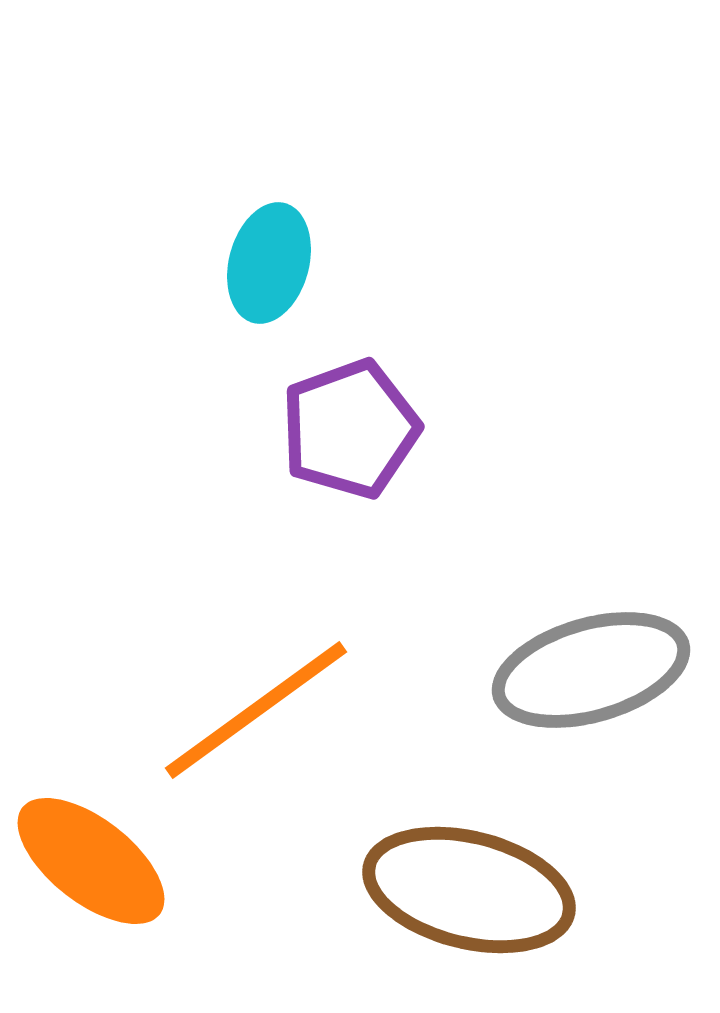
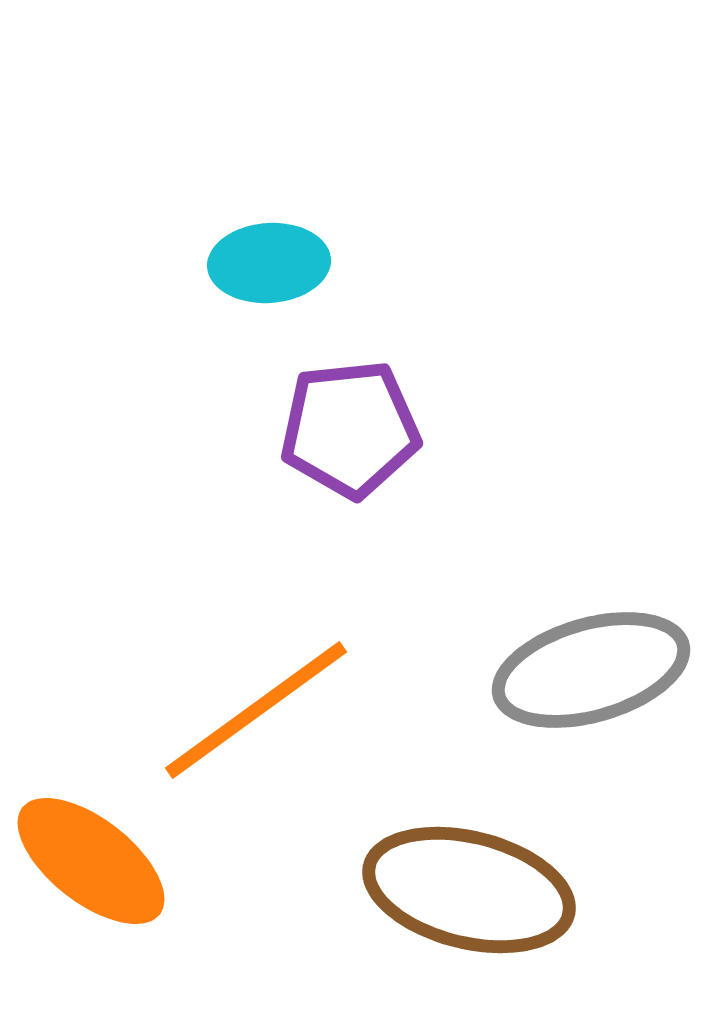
cyan ellipse: rotated 71 degrees clockwise
purple pentagon: rotated 14 degrees clockwise
